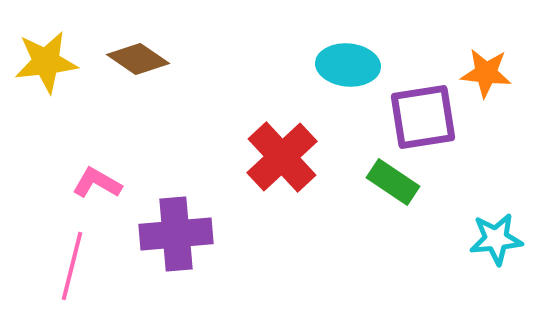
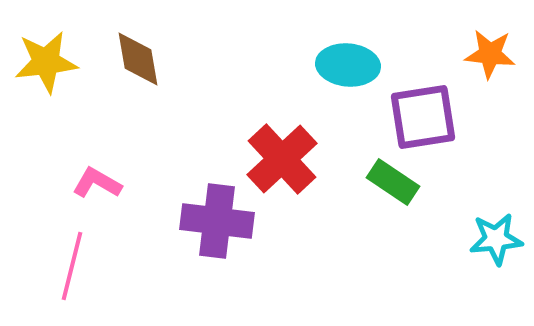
brown diamond: rotated 46 degrees clockwise
orange star: moved 4 px right, 19 px up
red cross: moved 2 px down
purple cross: moved 41 px right, 13 px up; rotated 12 degrees clockwise
